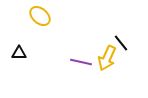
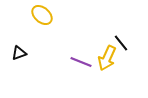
yellow ellipse: moved 2 px right, 1 px up
black triangle: rotated 21 degrees counterclockwise
purple line: rotated 10 degrees clockwise
